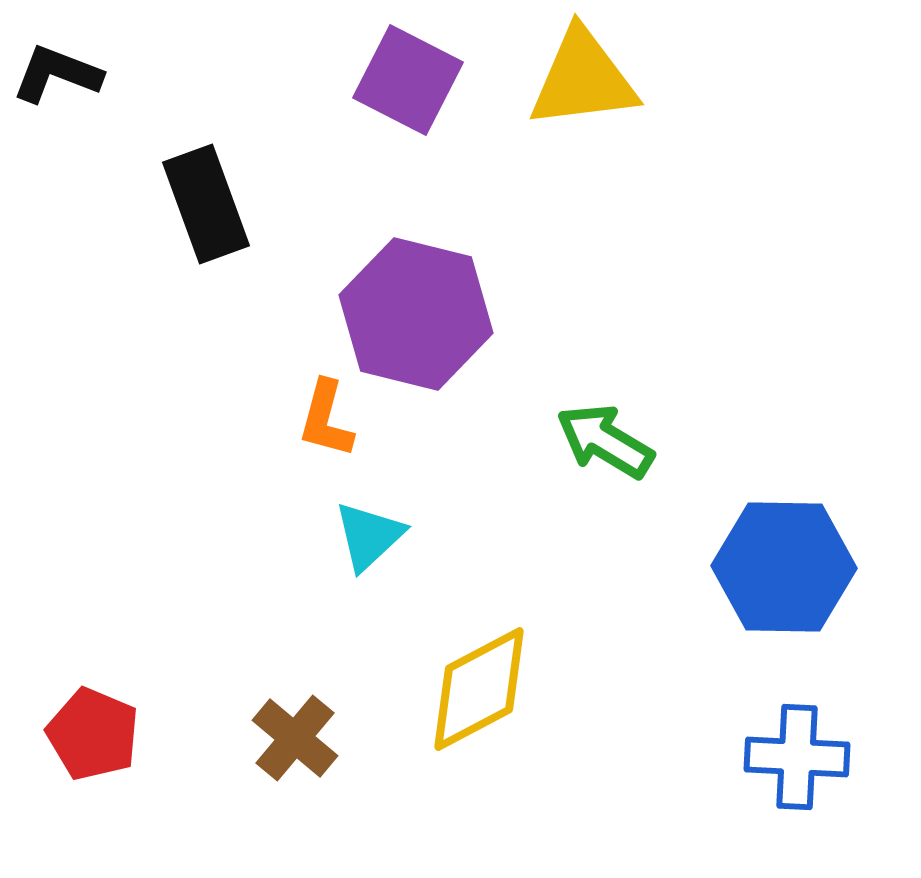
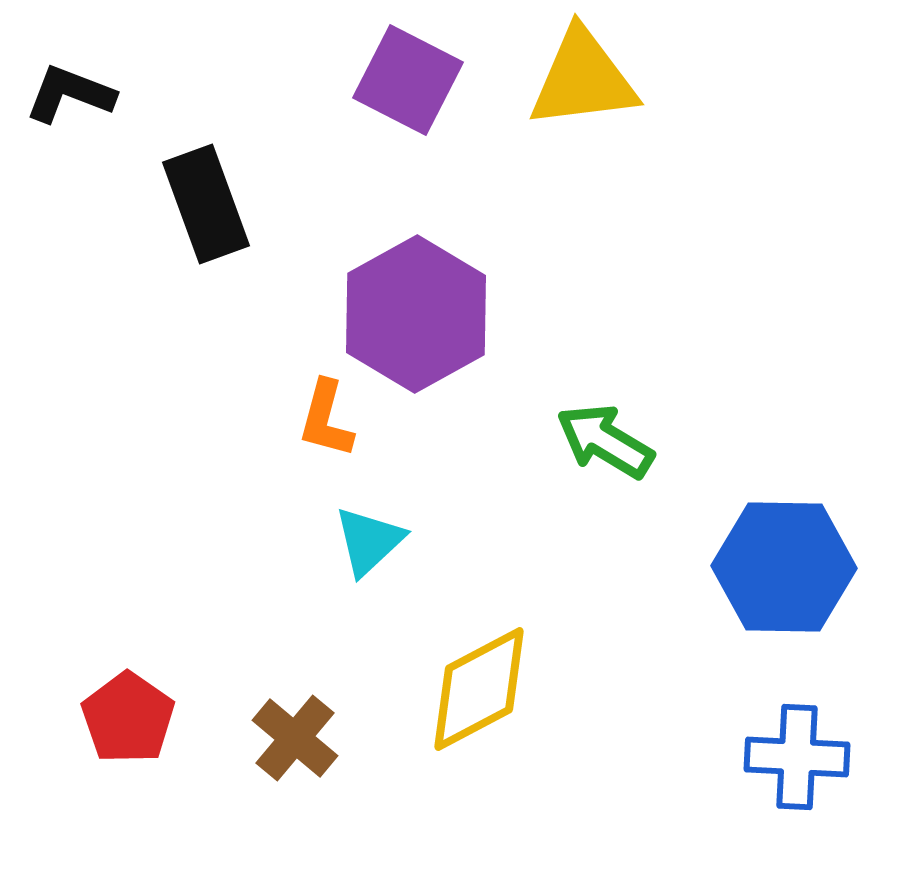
black L-shape: moved 13 px right, 20 px down
purple hexagon: rotated 17 degrees clockwise
cyan triangle: moved 5 px down
red pentagon: moved 35 px right, 16 px up; rotated 12 degrees clockwise
